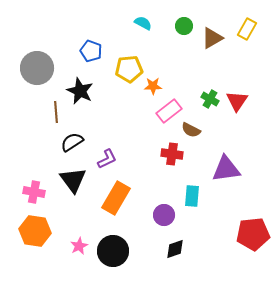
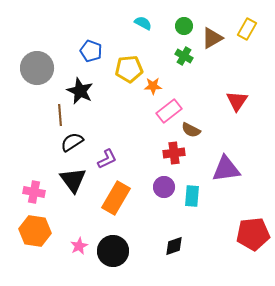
green cross: moved 26 px left, 43 px up
brown line: moved 4 px right, 3 px down
red cross: moved 2 px right, 1 px up; rotated 15 degrees counterclockwise
purple circle: moved 28 px up
black diamond: moved 1 px left, 3 px up
